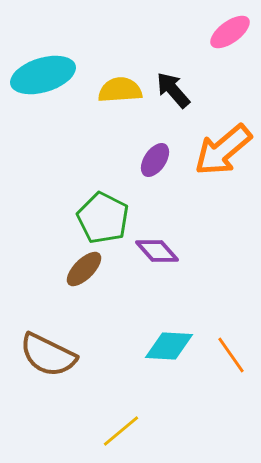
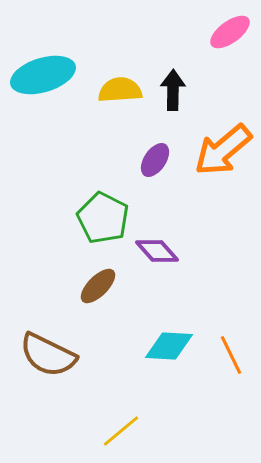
black arrow: rotated 42 degrees clockwise
brown ellipse: moved 14 px right, 17 px down
orange line: rotated 9 degrees clockwise
